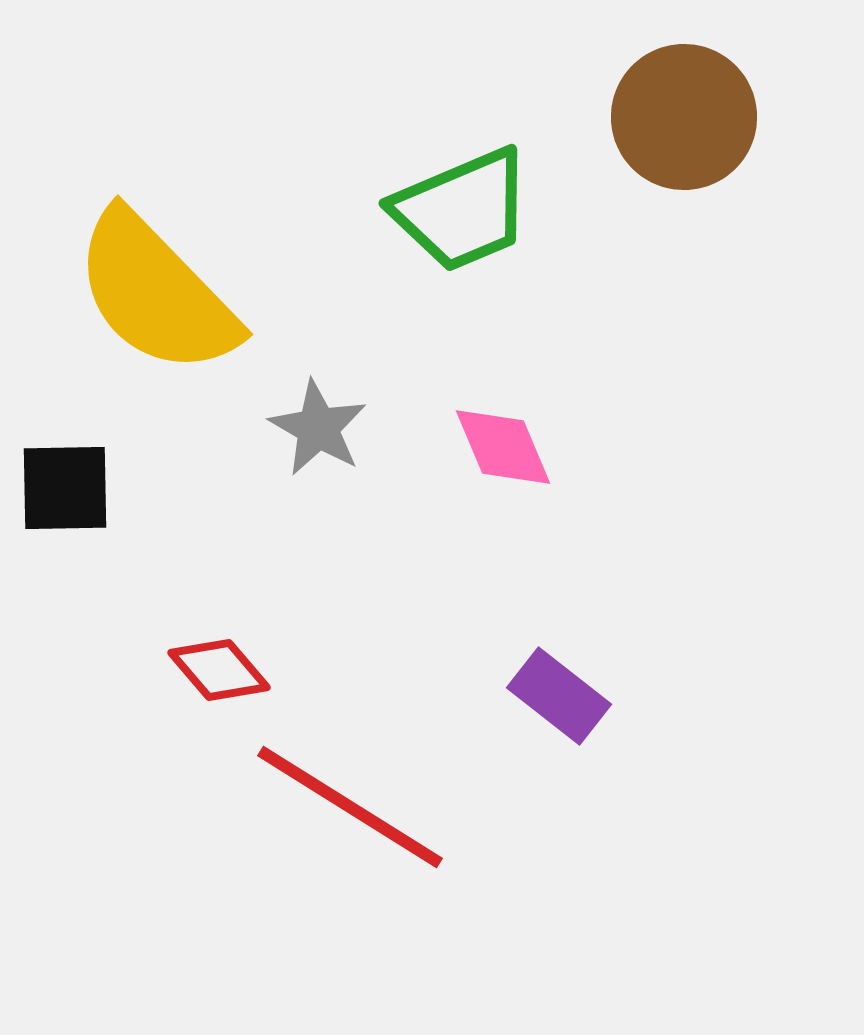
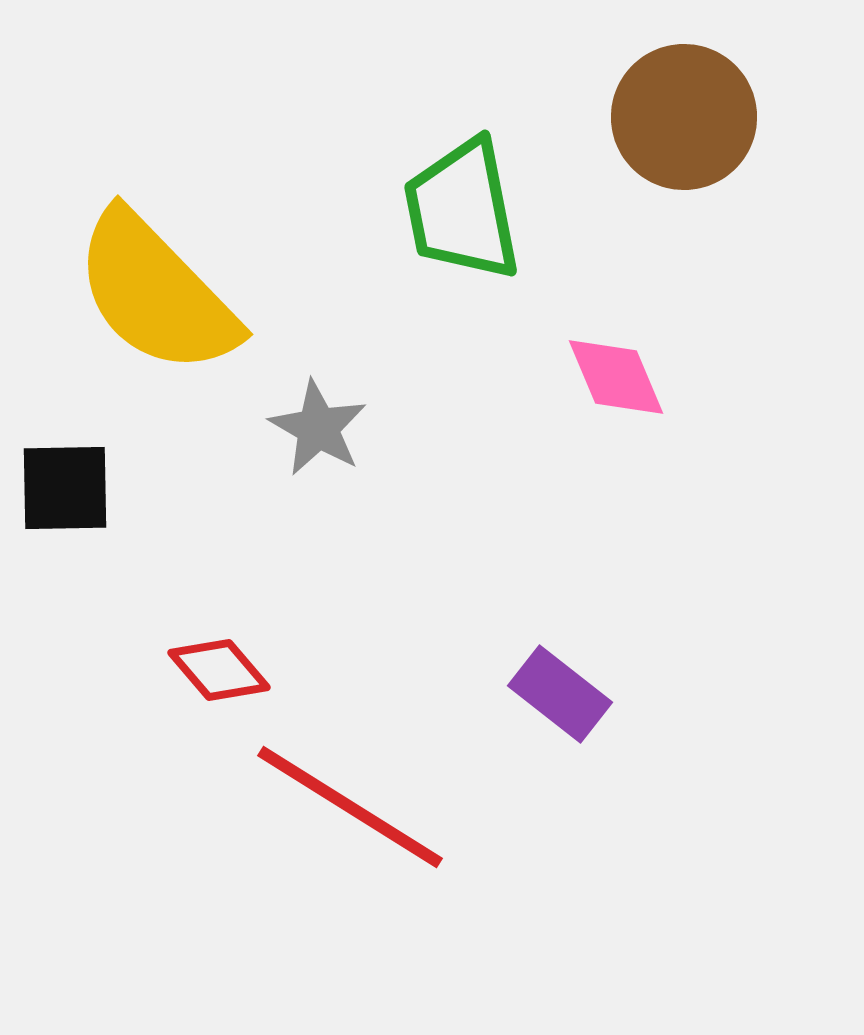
green trapezoid: rotated 102 degrees clockwise
pink diamond: moved 113 px right, 70 px up
purple rectangle: moved 1 px right, 2 px up
